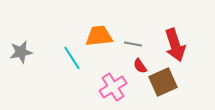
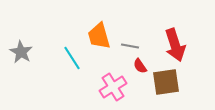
orange trapezoid: rotated 100 degrees counterclockwise
gray line: moved 3 px left, 2 px down
gray star: rotated 30 degrees counterclockwise
brown square: moved 3 px right; rotated 16 degrees clockwise
